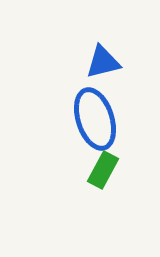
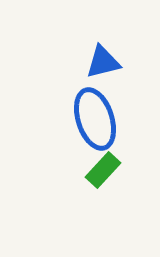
green rectangle: rotated 15 degrees clockwise
